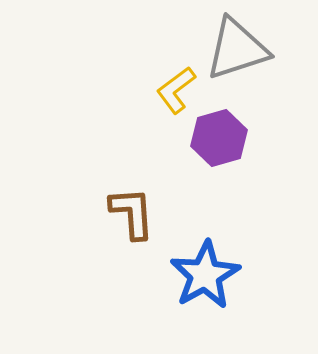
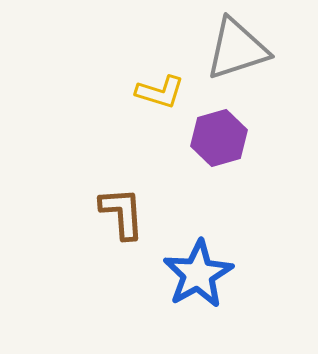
yellow L-shape: moved 16 px left, 2 px down; rotated 126 degrees counterclockwise
brown L-shape: moved 10 px left
blue star: moved 7 px left, 1 px up
